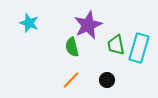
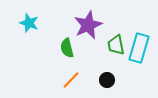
green semicircle: moved 5 px left, 1 px down
